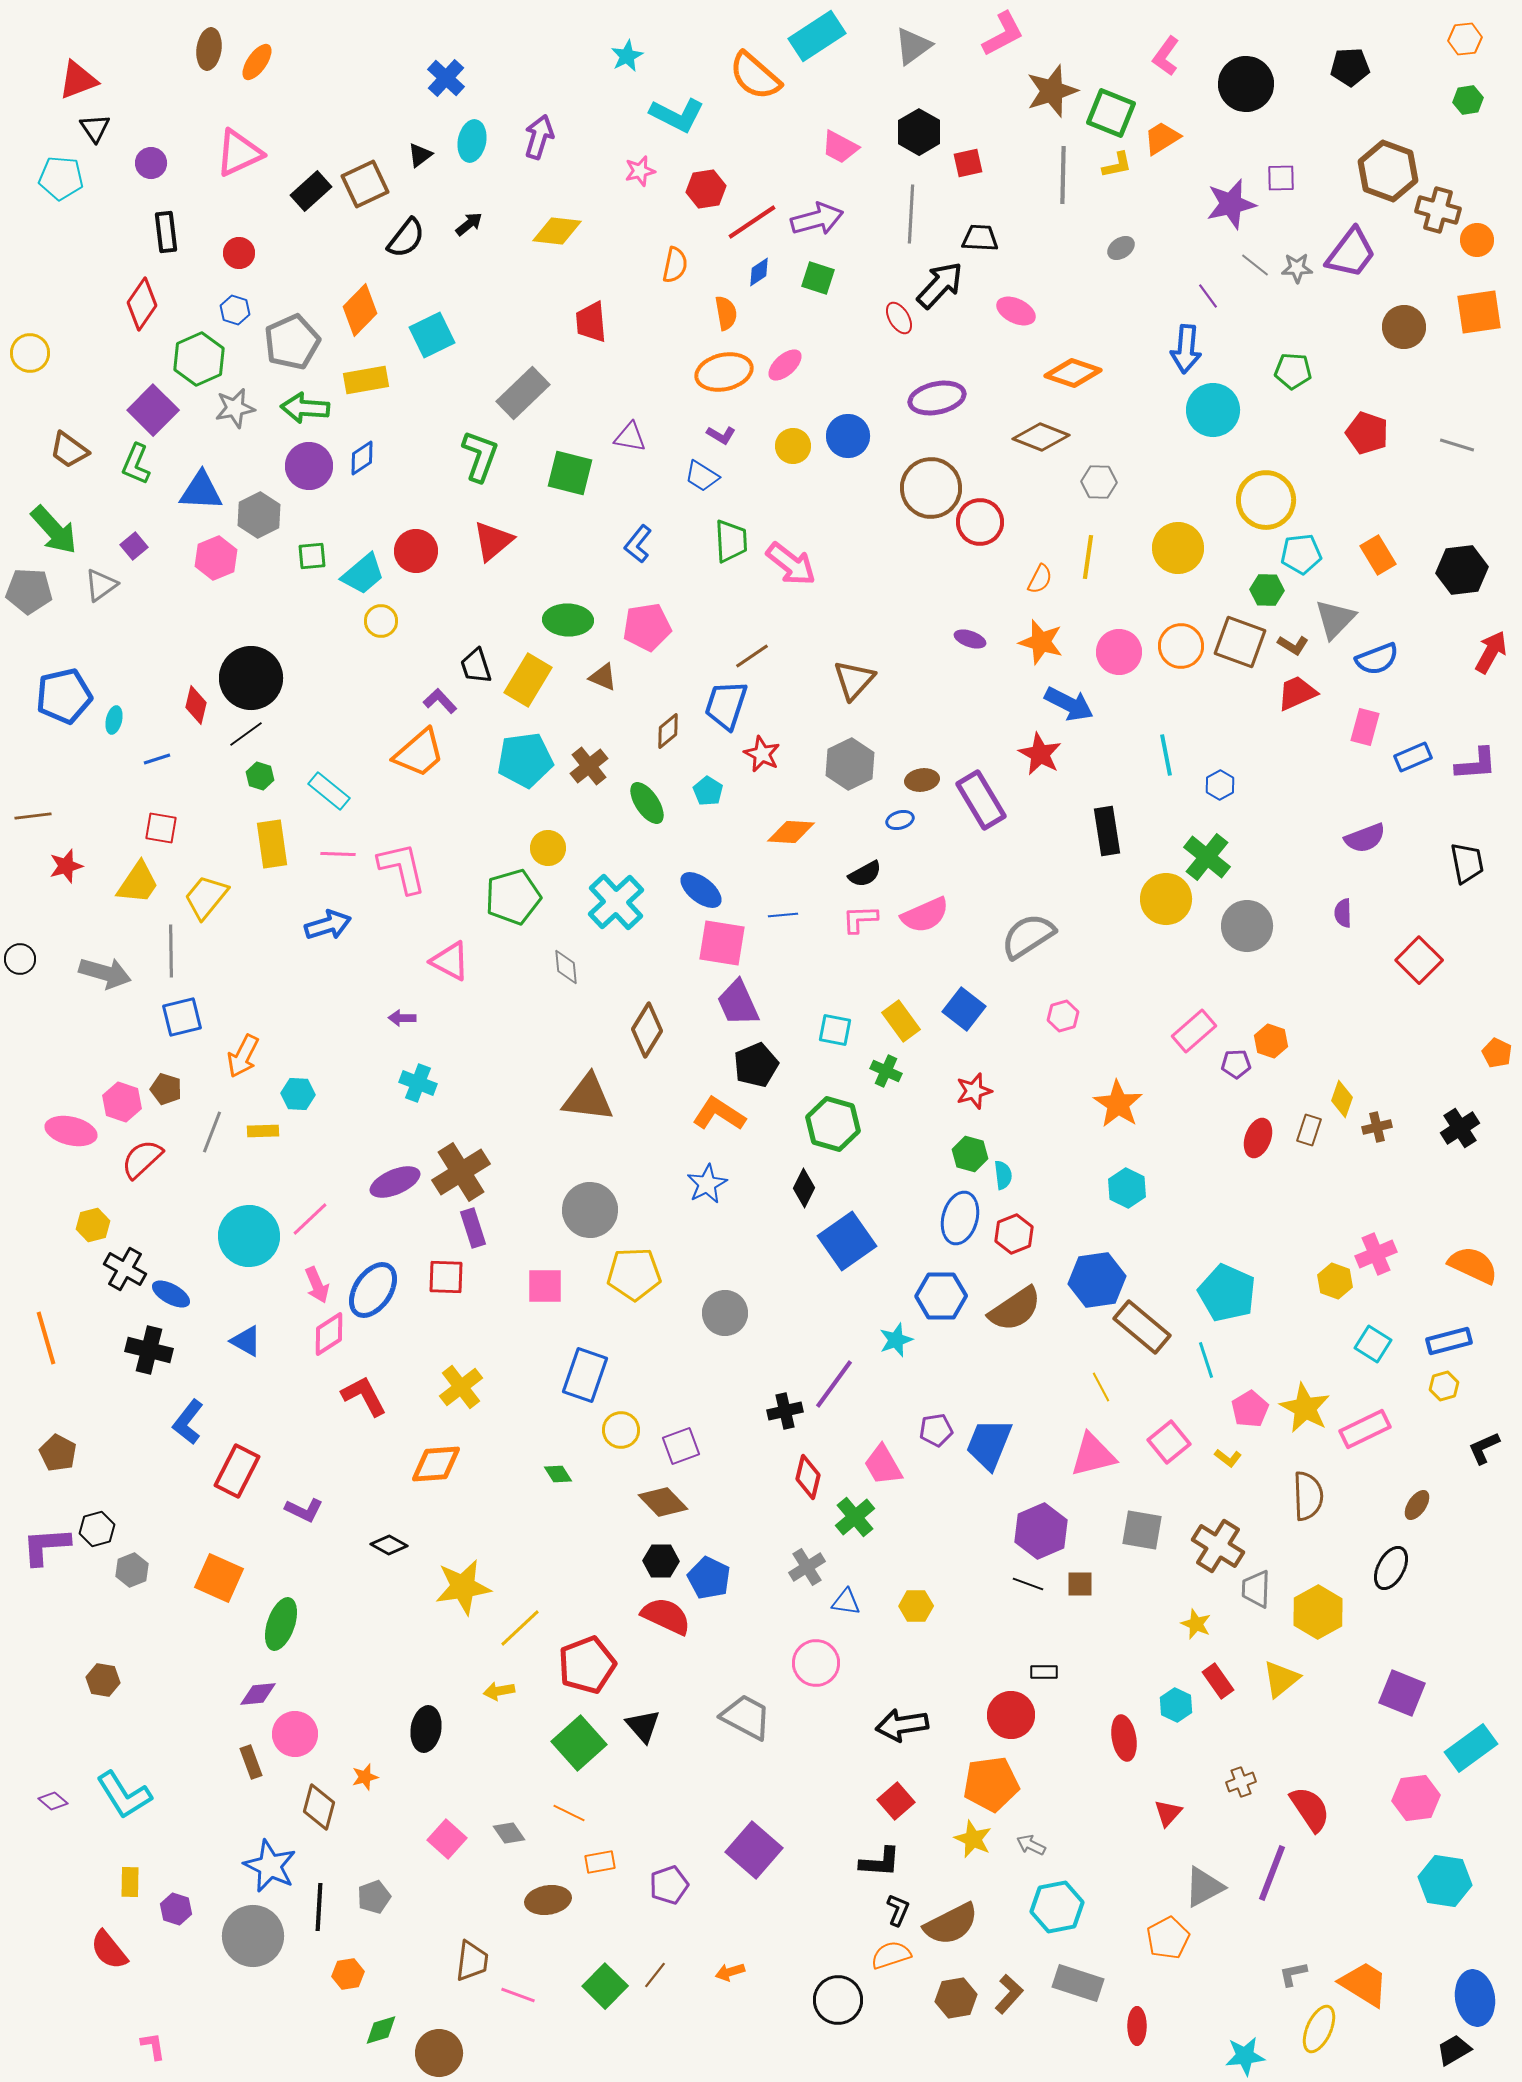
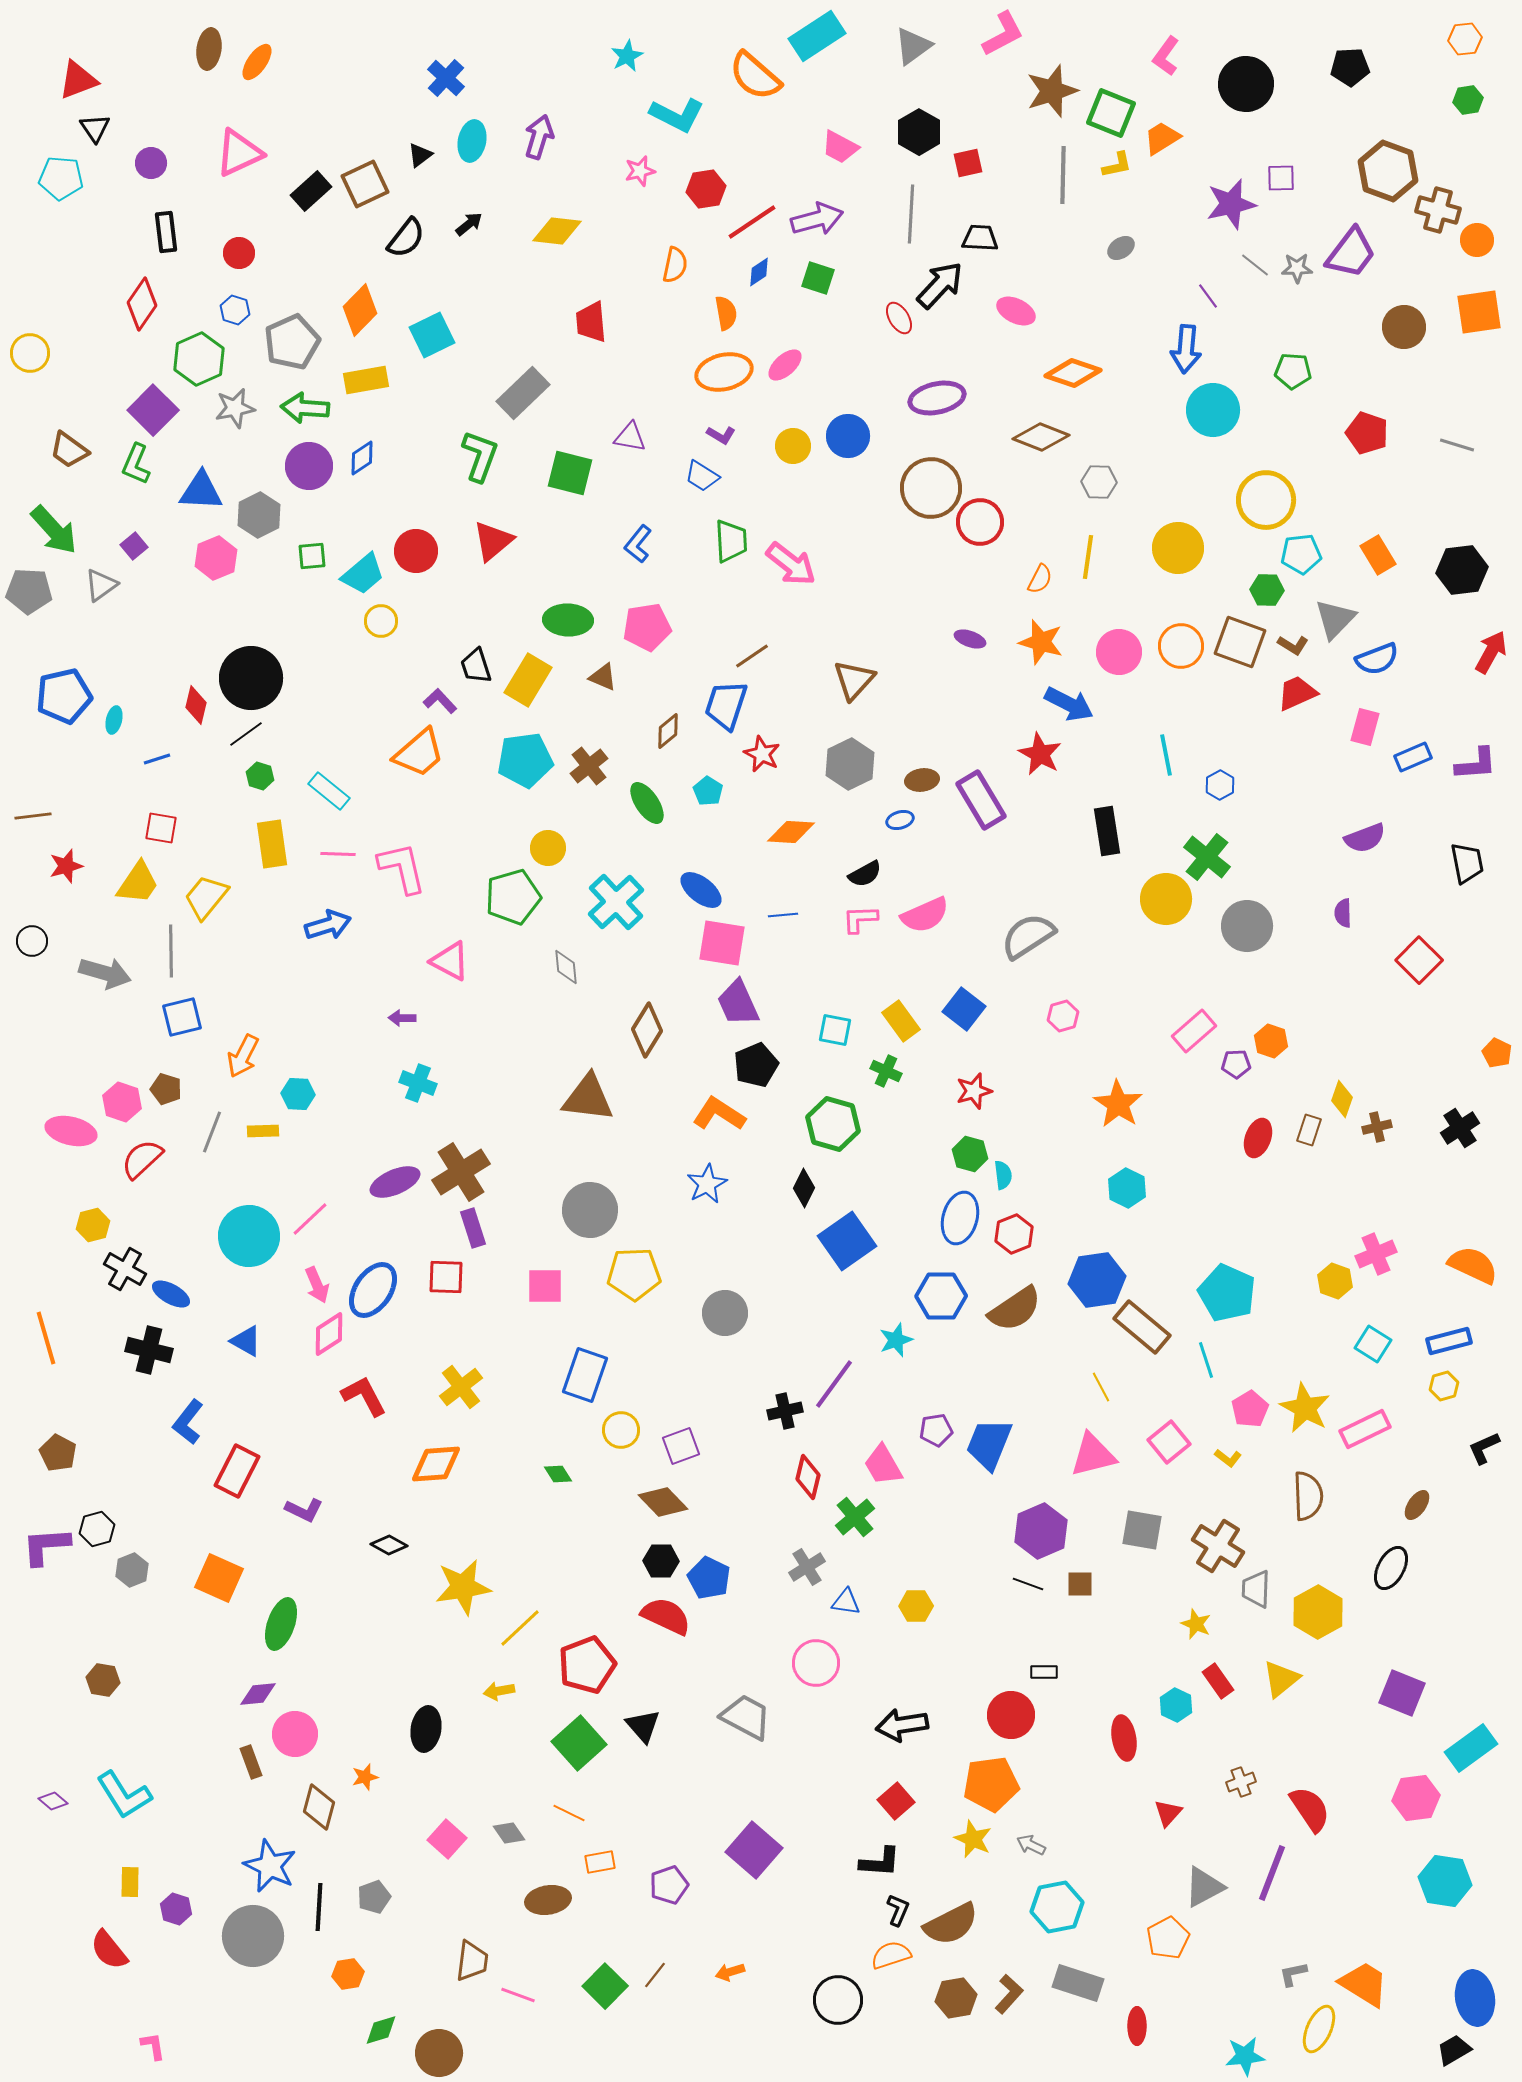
black circle at (20, 959): moved 12 px right, 18 px up
